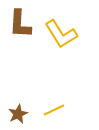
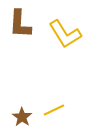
yellow L-shape: moved 4 px right
brown star: moved 4 px right, 3 px down; rotated 12 degrees counterclockwise
